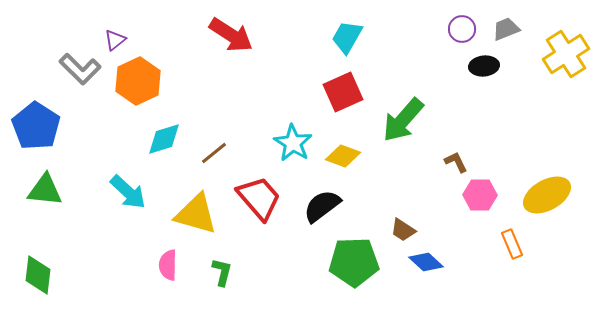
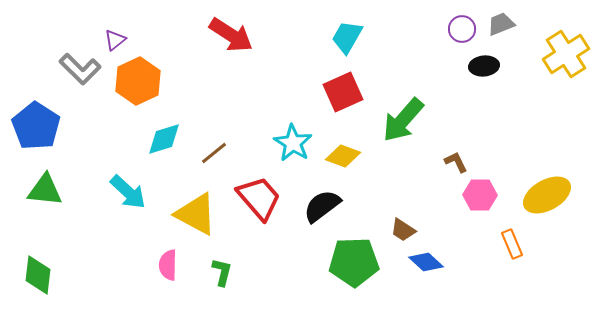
gray trapezoid: moved 5 px left, 5 px up
yellow triangle: rotated 12 degrees clockwise
